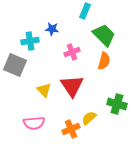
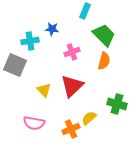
red triangle: rotated 20 degrees clockwise
pink semicircle: rotated 15 degrees clockwise
